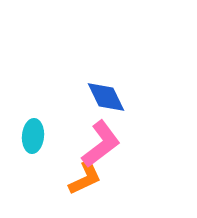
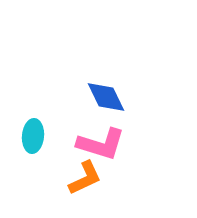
pink L-shape: rotated 54 degrees clockwise
